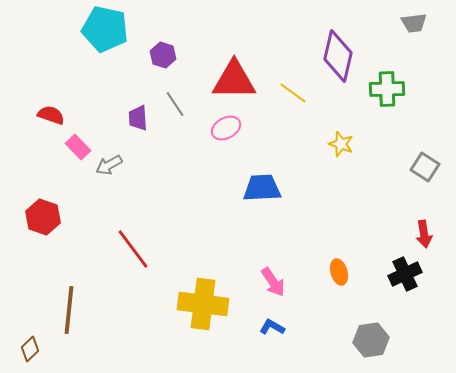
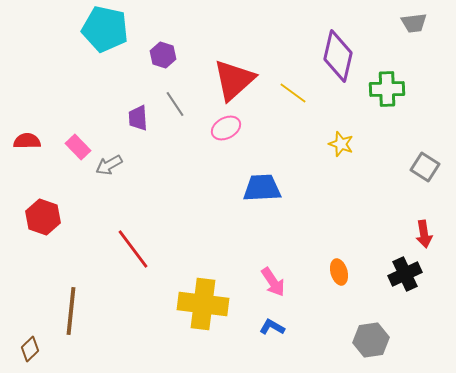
red triangle: rotated 42 degrees counterclockwise
red semicircle: moved 24 px left, 26 px down; rotated 20 degrees counterclockwise
brown line: moved 2 px right, 1 px down
